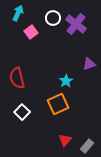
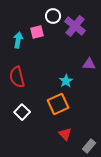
cyan arrow: moved 27 px down; rotated 14 degrees counterclockwise
white circle: moved 2 px up
purple cross: moved 1 px left, 2 px down
pink square: moved 6 px right; rotated 24 degrees clockwise
purple triangle: rotated 24 degrees clockwise
red semicircle: moved 1 px up
red triangle: moved 6 px up; rotated 24 degrees counterclockwise
gray rectangle: moved 2 px right
